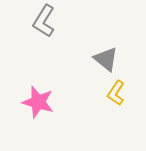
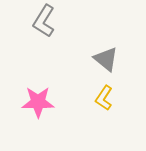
yellow L-shape: moved 12 px left, 5 px down
pink star: rotated 16 degrees counterclockwise
